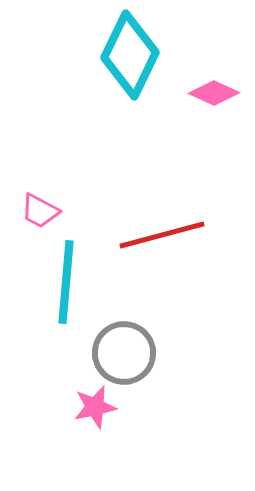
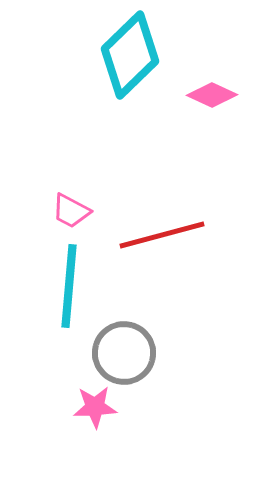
cyan diamond: rotated 20 degrees clockwise
pink diamond: moved 2 px left, 2 px down
pink trapezoid: moved 31 px right
cyan line: moved 3 px right, 4 px down
pink star: rotated 9 degrees clockwise
